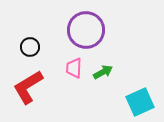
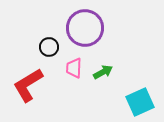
purple circle: moved 1 px left, 2 px up
black circle: moved 19 px right
red L-shape: moved 2 px up
